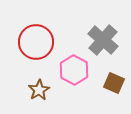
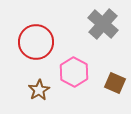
gray cross: moved 16 px up
pink hexagon: moved 2 px down
brown square: moved 1 px right
